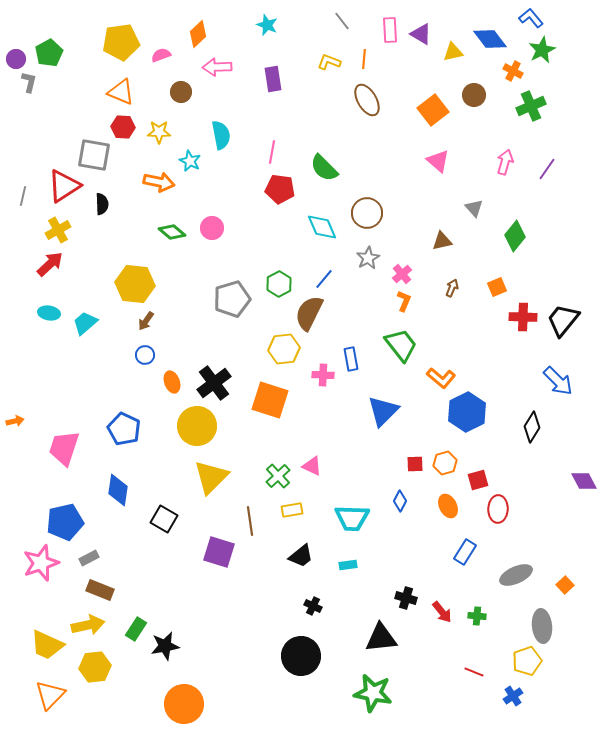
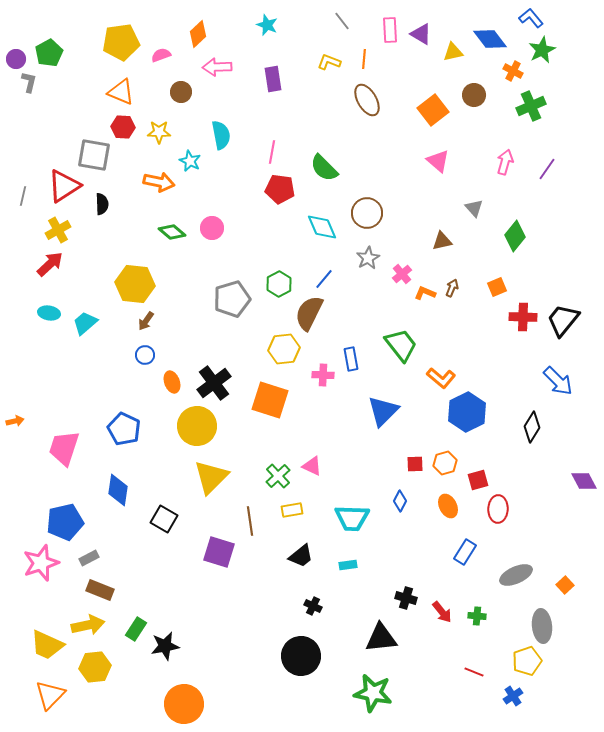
orange L-shape at (404, 301): moved 21 px right, 8 px up; rotated 90 degrees counterclockwise
